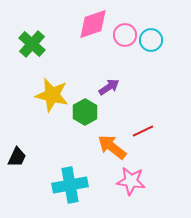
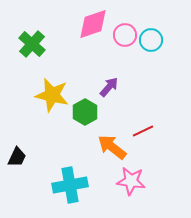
purple arrow: rotated 15 degrees counterclockwise
